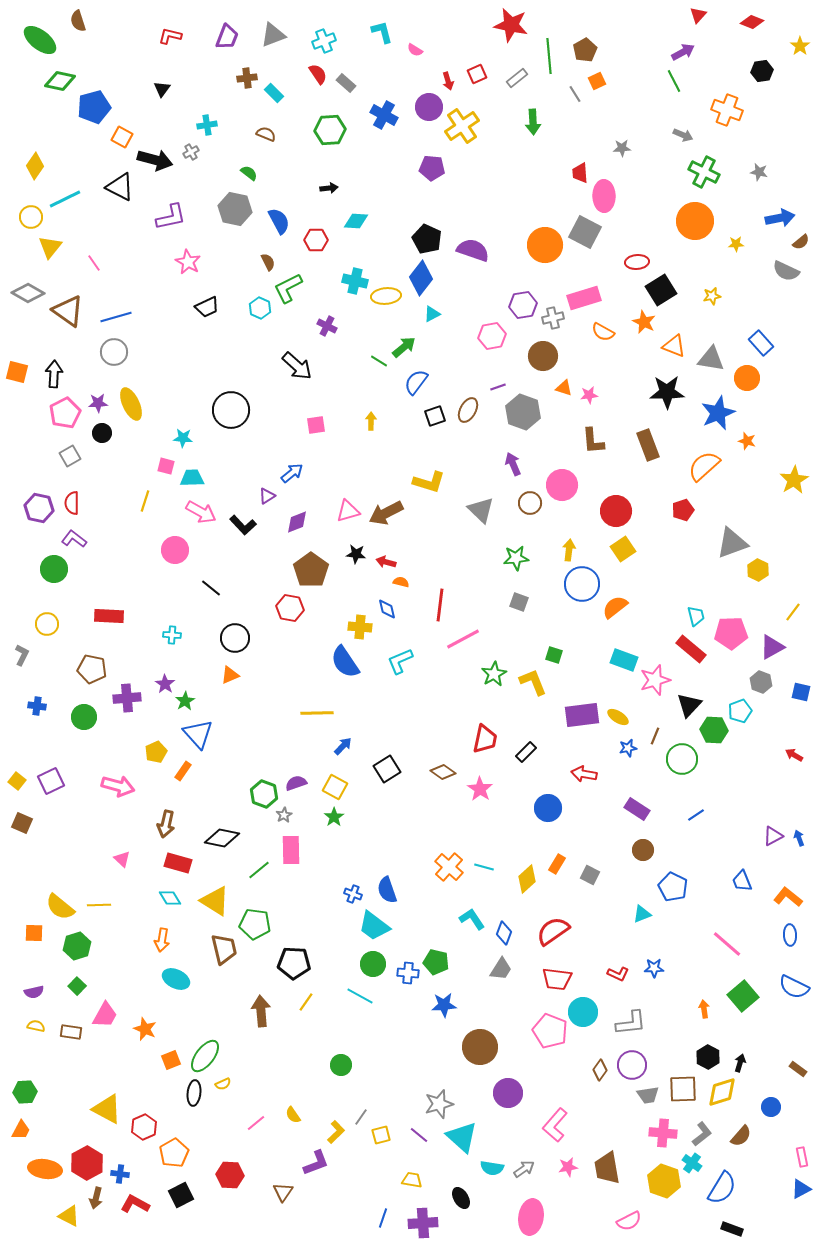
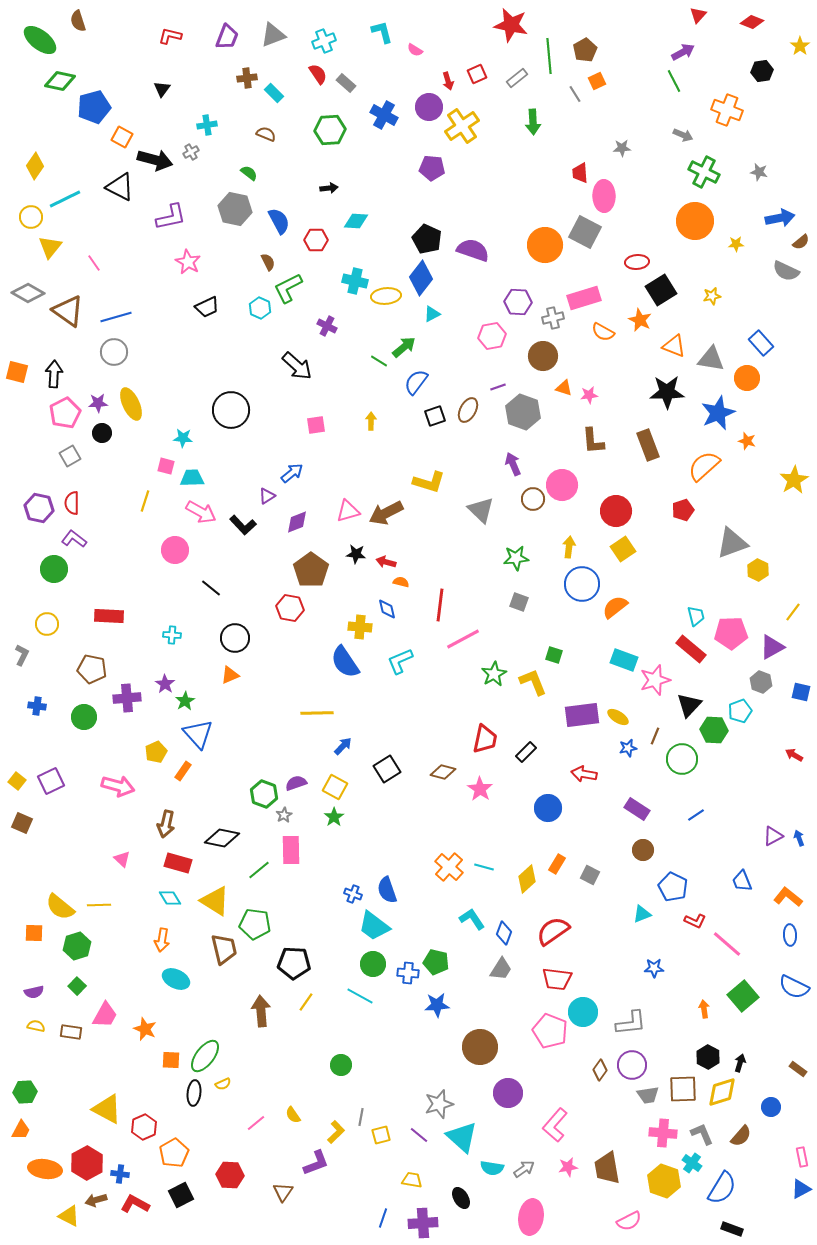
purple hexagon at (523, 305): moved 5 px left, 3 px up; rotated 12 degrees clockwise
orange star at (644, 322): moved 4 px left, 2 px up
brown circle at (530, 503): moved 3 px right, 4 px up
yellow arrow at (569, 550): moved 3 px up
brown diamond at (443, 772): rotated 20 degrees counterclockwise
red L-shape at (618, 974): moved 77 px right, 53 px up
blue star at (444, 1005): moved 7 px left
orange square at (171, 1060): rotated 24 degrees clockwise
gray line at (361, 1117): rotated 24 degrees counterclockwise
gray L-shape at (702, 1134): rotated 75 degrees counterclockwise
brown arrow at (96, 1198): moved 2 px down; rotated 60 degrees clockwise
